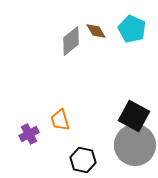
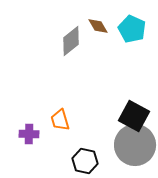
brown diamond: moved 2 px right, 5 px up
purple cross: rotated 30 degrees clockwise
black hexagon: moved 2 px right, 1 px down
